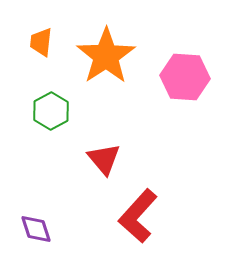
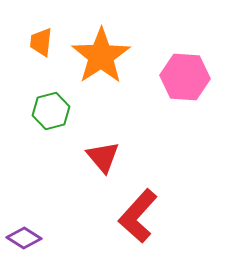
orange star: moved 5 px left
green hexagon: rotated 15 degrees clockwise
red triangle: moved 1 px left, 2 px up
purple diamond: moved 12 px left, 9 px down; rotated 40 degrees counterclockwise
